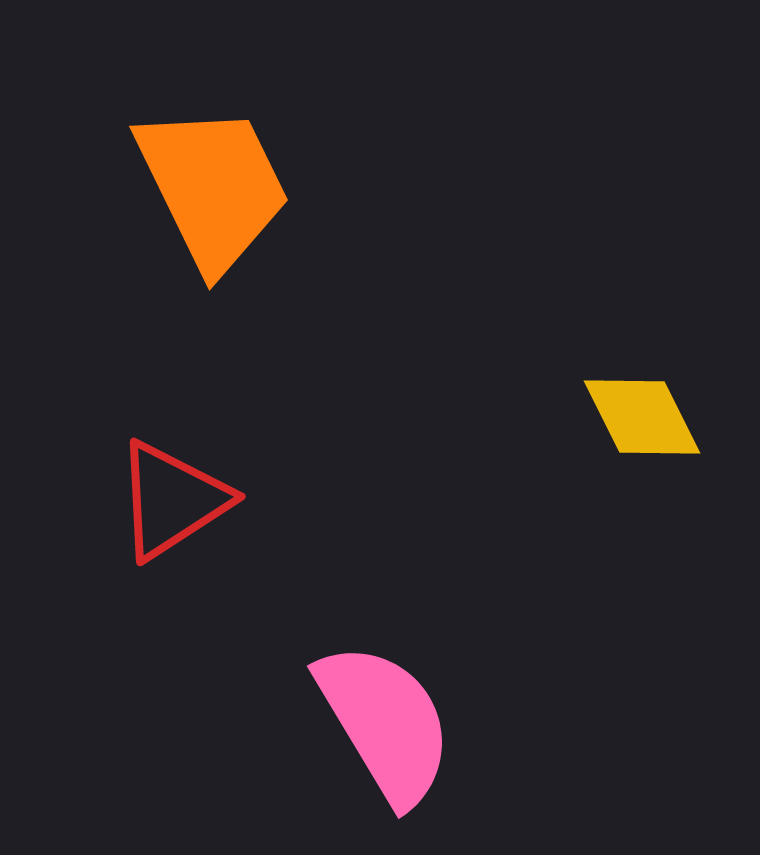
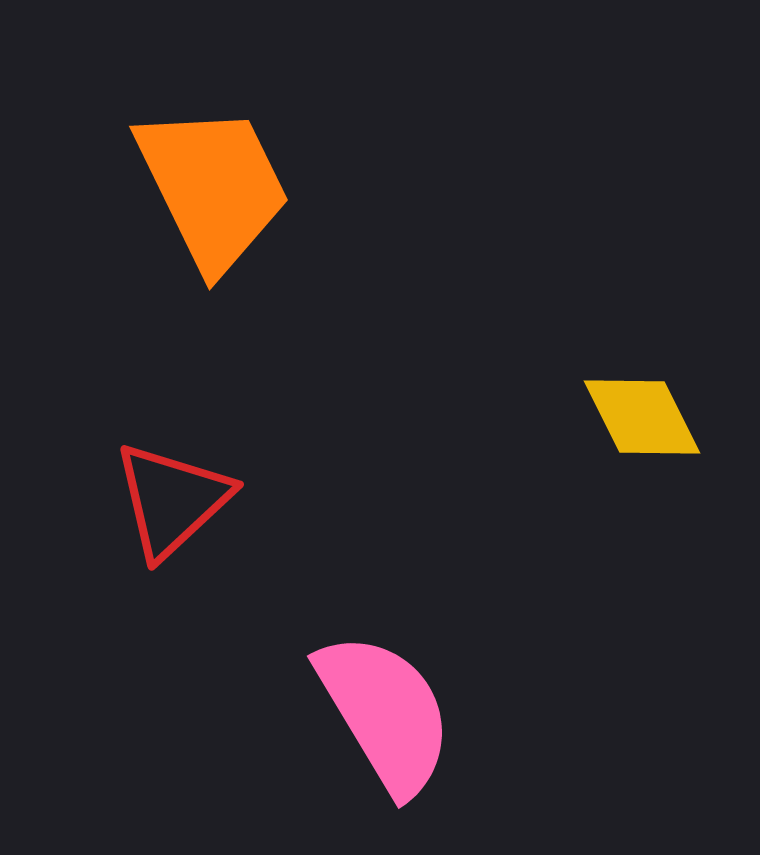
red triangle: rotated 10 degrees counterclockwise
pink semicircle: moved 10 px up
